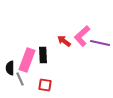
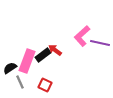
red arrow: moved 9 px left, 9 px down
black rectangle: rotated 56 degrees clockwise
pink rectangle: moved 1 px down
black semicircle: rotated 56 degrees clockwise
gray line: moved 3 px down
red square: rotated 16 degrees clockwise
